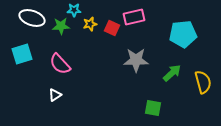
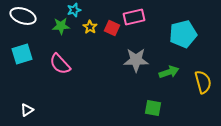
cyan star: rotated 16 degrees counterclockwise
white ellipse: moved 9 px left, 2 px up
yellow star: moved 3 px down; rotated 24 degrees counterclockwise
cyan pentagon: rotated 8 degrees counterclockwise
green arrow: moved 3 px left, 1 px up; rotated 24 degrees clockwise
white triangle: moved 28 px left, 15 px down
